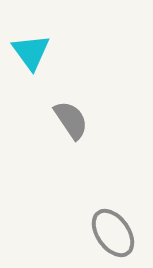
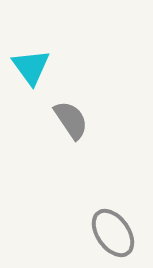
cyan triangle: moved 15 px down
